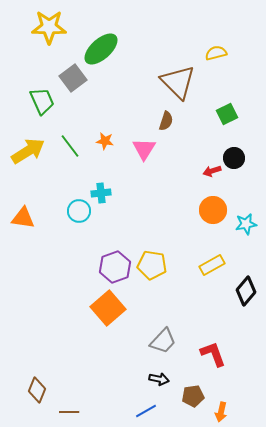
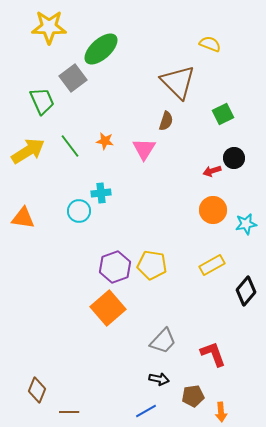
yellow semicircle: moved 6 px left, 9 px up; rotated 35 degrees clockwise
green square: moved 4 px left
orange arrow: rotated 18 degrees counterclockwise
